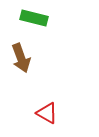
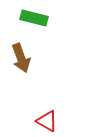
red triangle: moved 8 px down
